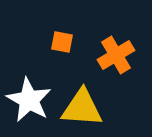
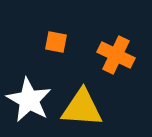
orange square: moved 6 px left
orange cross: rotated 33 degrees counterclockwise
